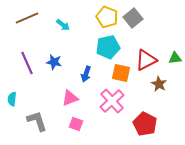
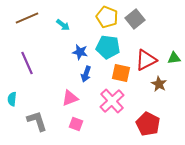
gray square: moved 2 px right, 1 px down
cyan pentagon: rotated 20 degrees clockwise
green triangle: moved 1 px left
blue star: moved 26 px right, 10 px up
red pentagon: moved 3 px right
